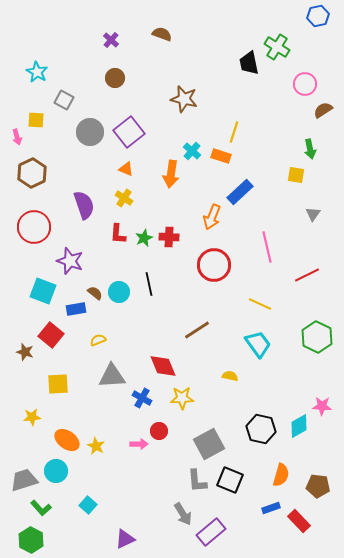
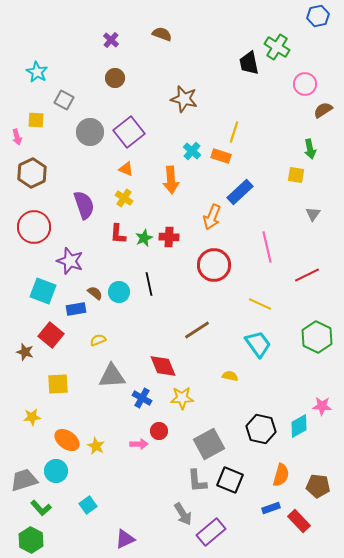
orange arrow at (171, 174): moved 6 px down; rotated 12 degrees counterclockwise
cyan square at (88, 505): rotated 12 degrees clockwise
